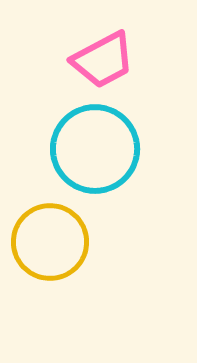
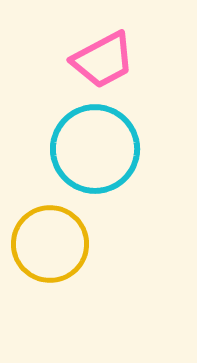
yellow circle: moved 2 px down
